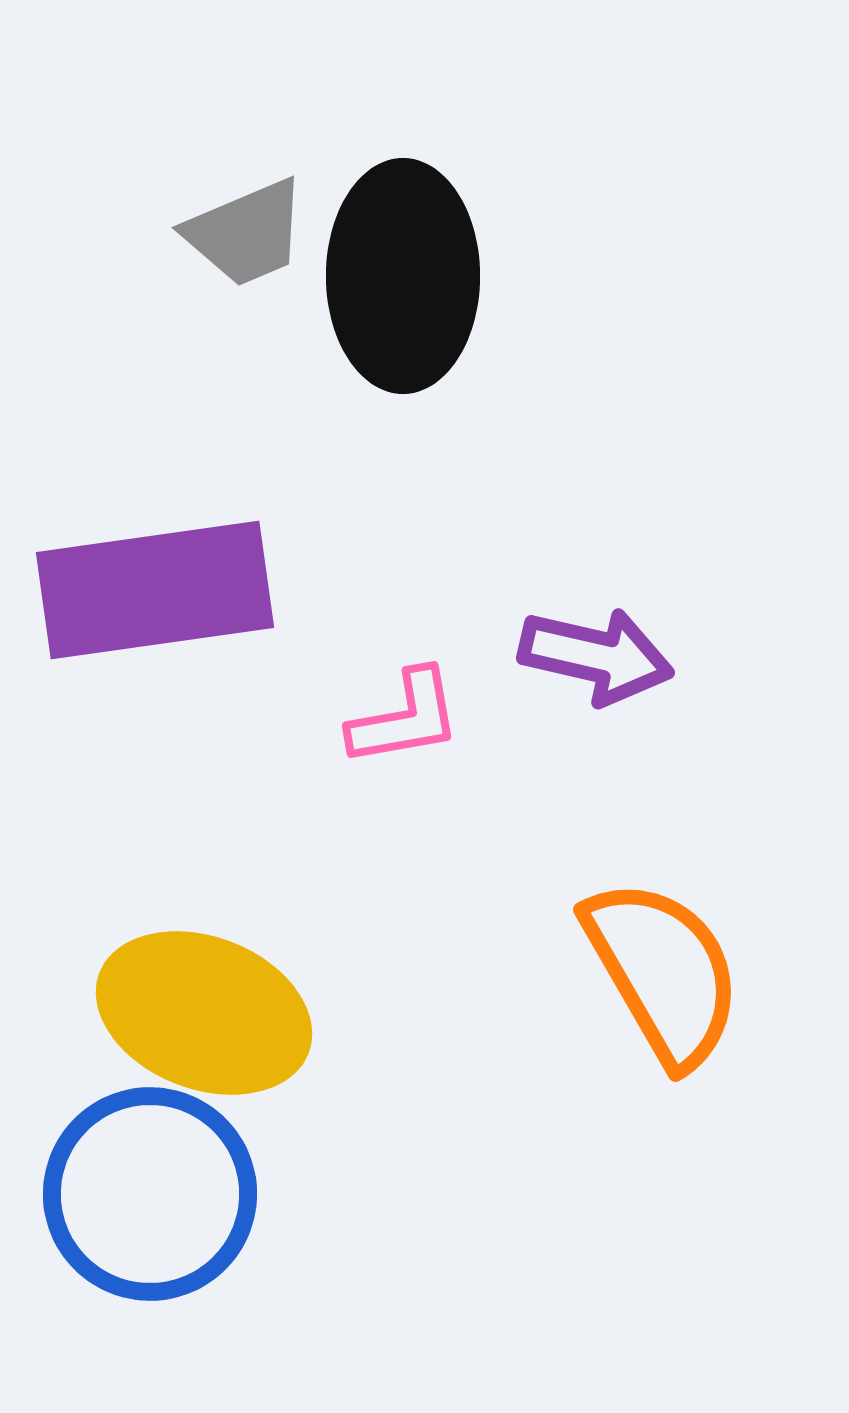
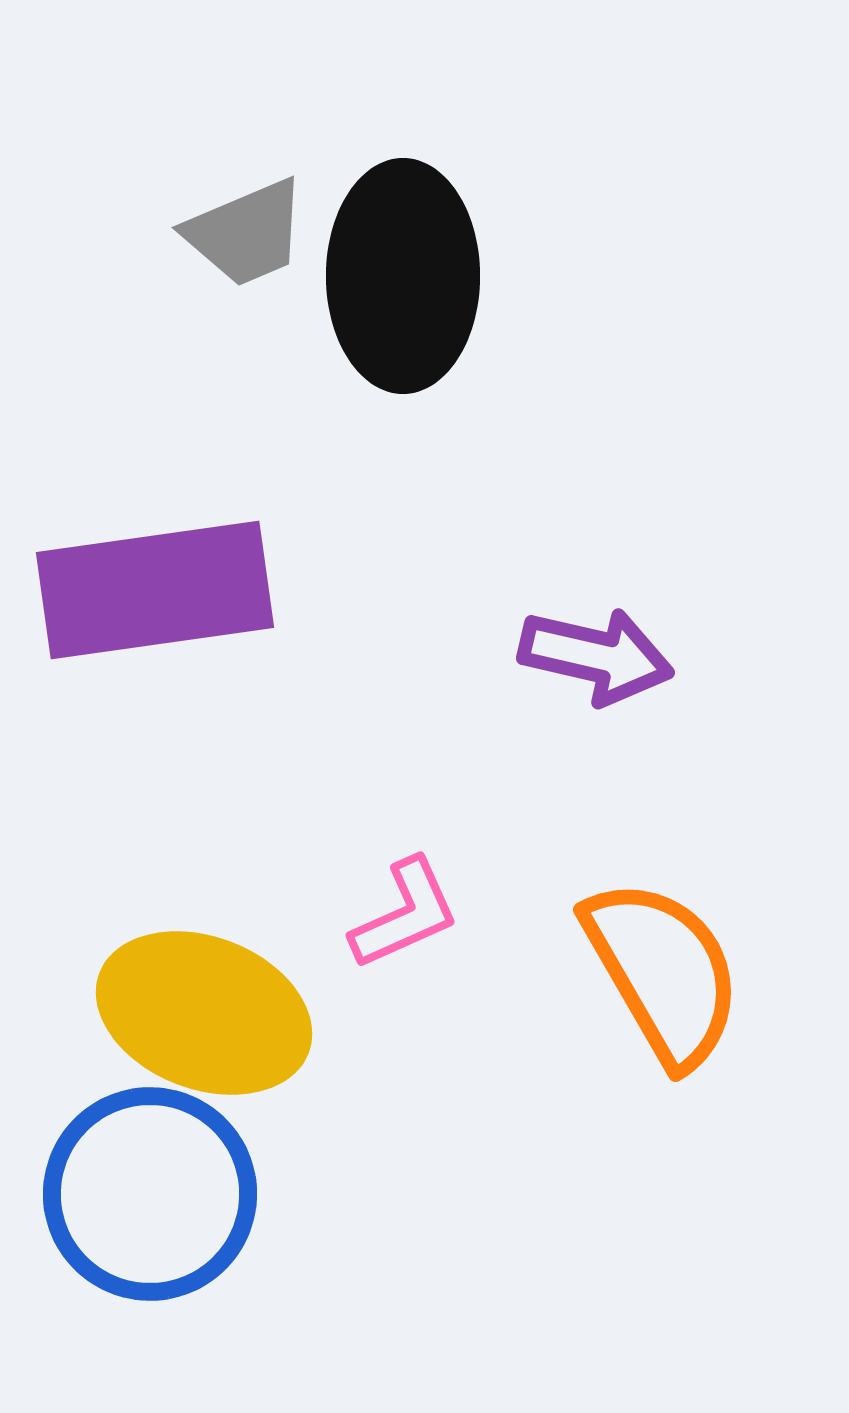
pink L-shape: moved 196 px down; rotated 14 degrees counterclockwise
